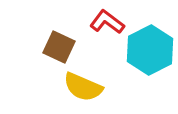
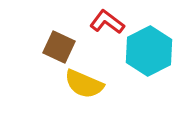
cyan hexagon: moved 1 px left, 1 px down
yellow semicircle: moved 1 px right, 3 px up
